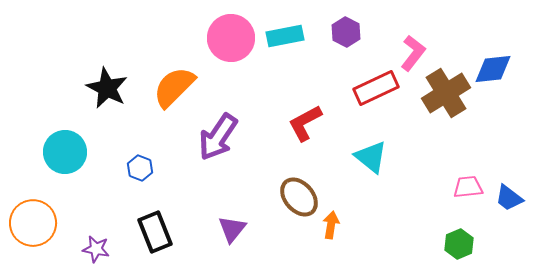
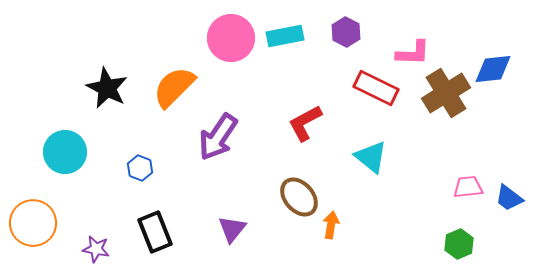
pink L-shape: rotated 54 degrees clockwise
red rectangle: rotated 51 degrees clockwise
